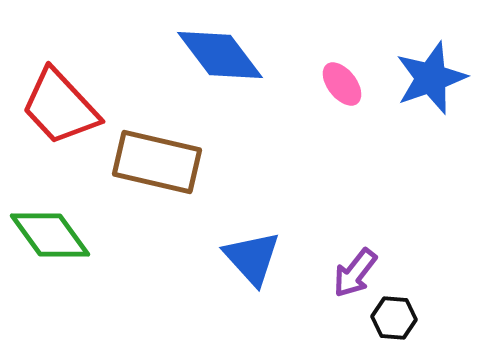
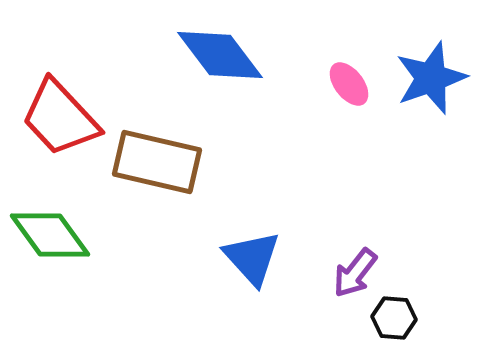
pink ellipse: moved 7 px right
red trapezoid: moved 11 px down
